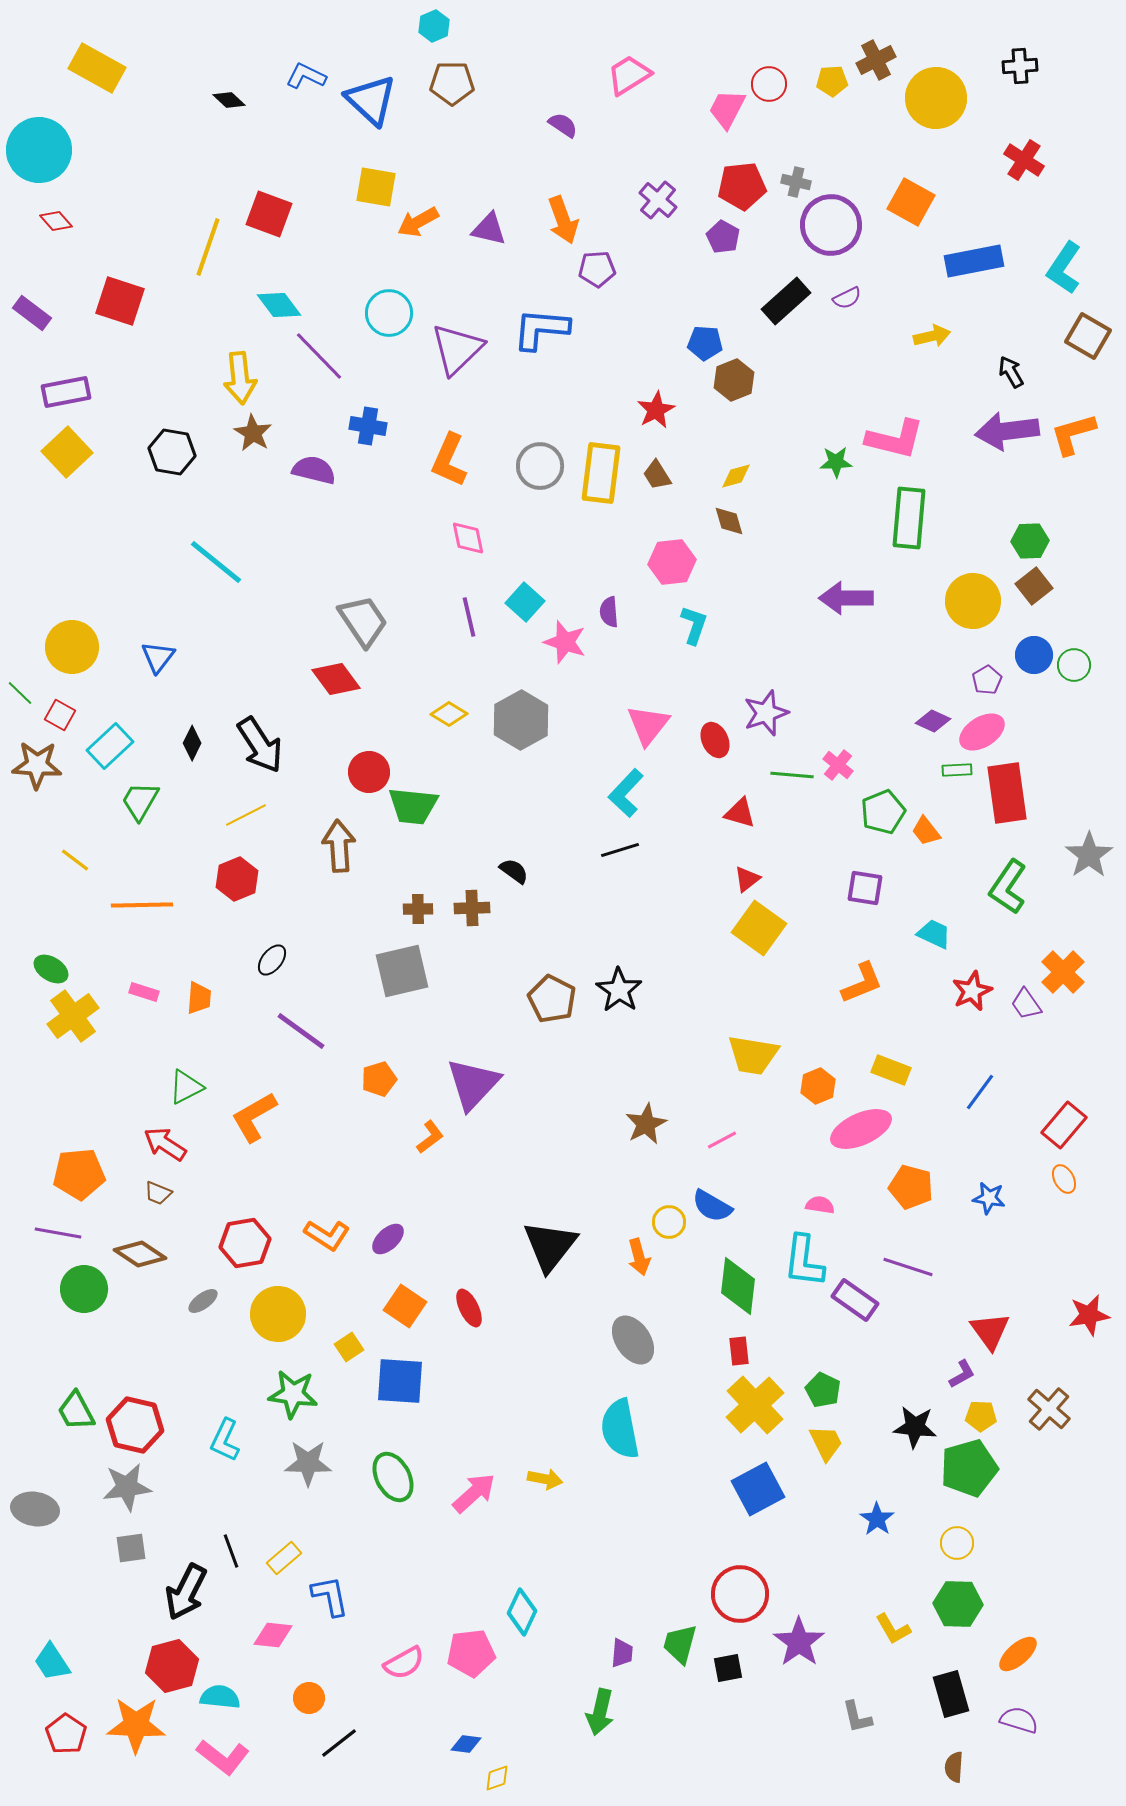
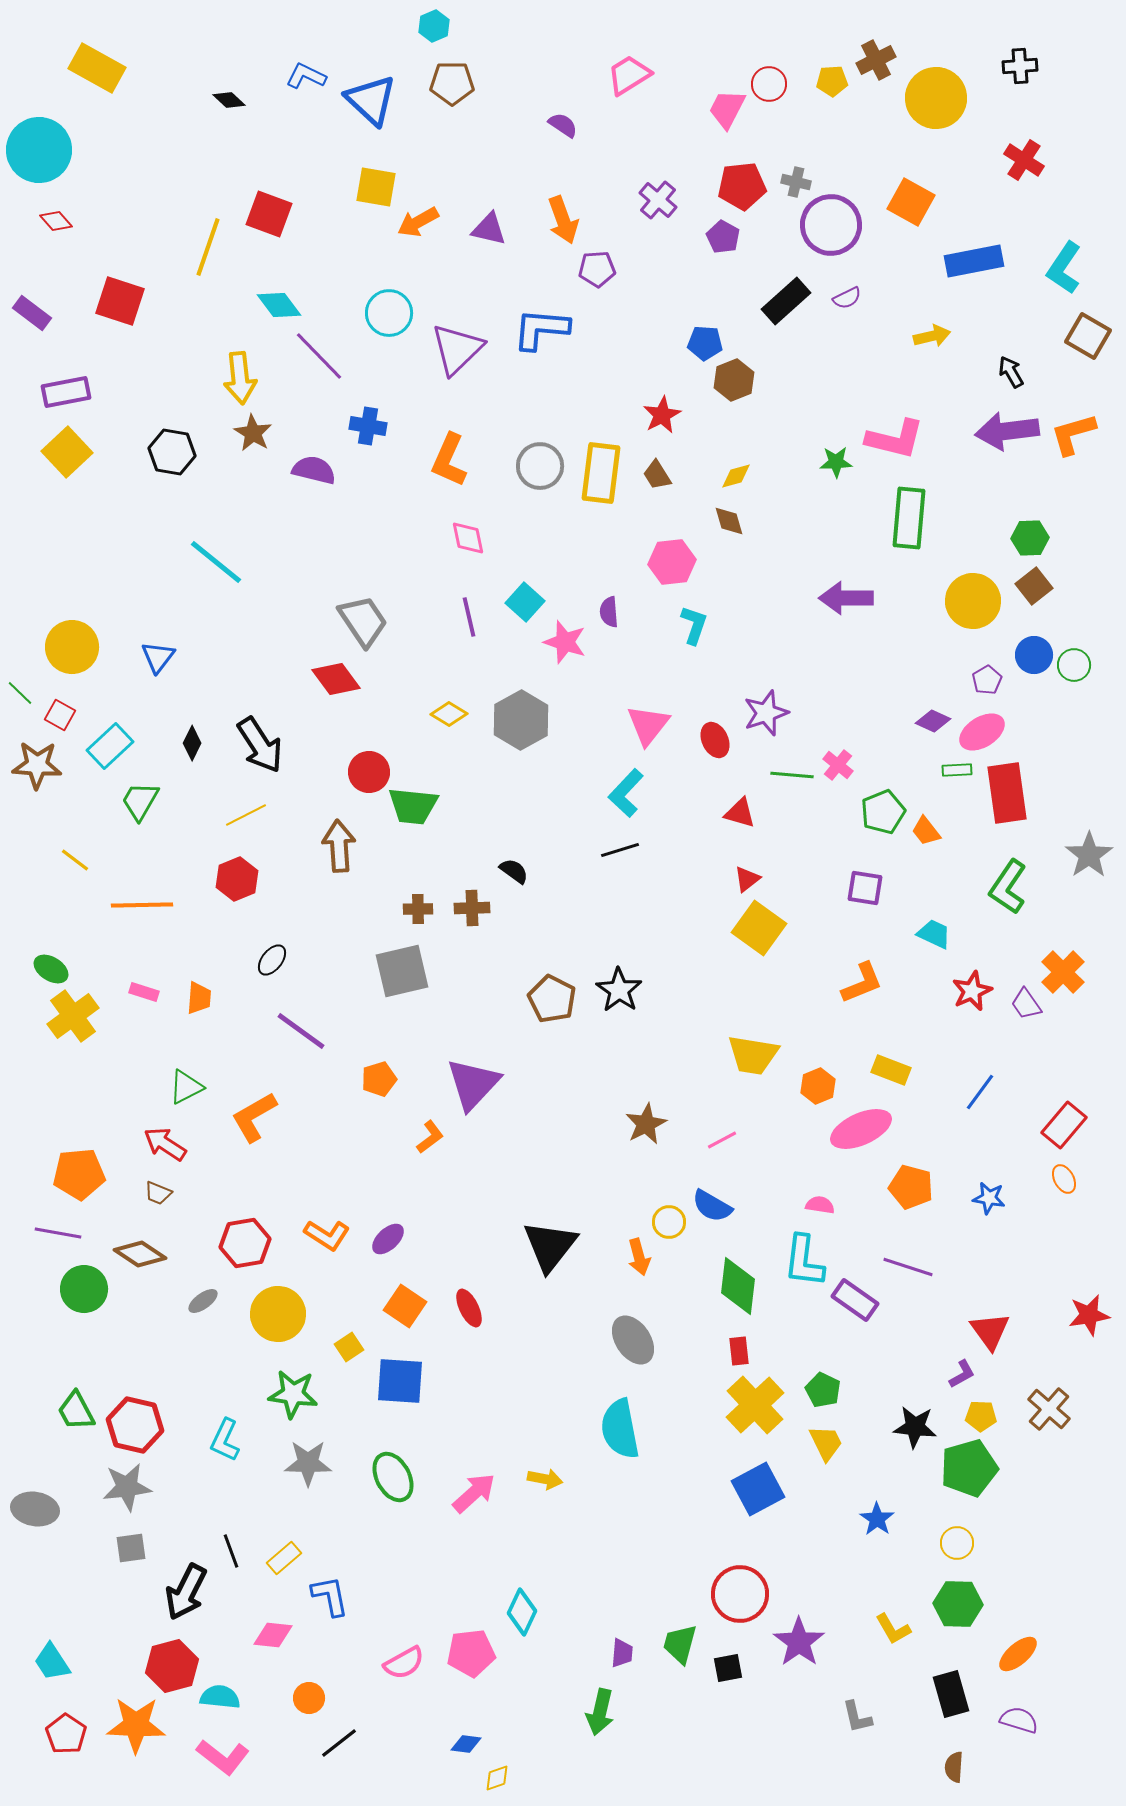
red star at (656, 410): moved 6 px right, 5 px down
green hexagon at (1030, 541): moved 3 px up
